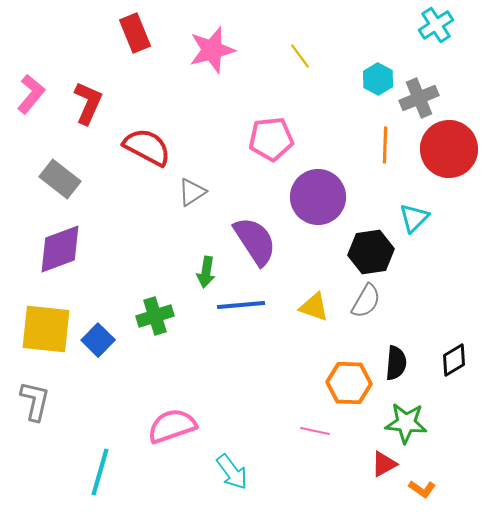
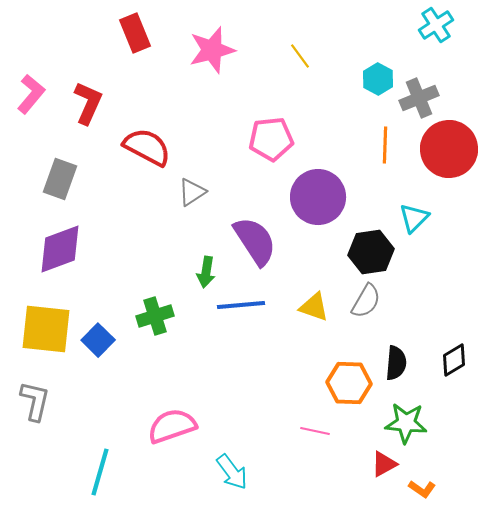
gray rectangle: rotated 72 degrees clockwise
